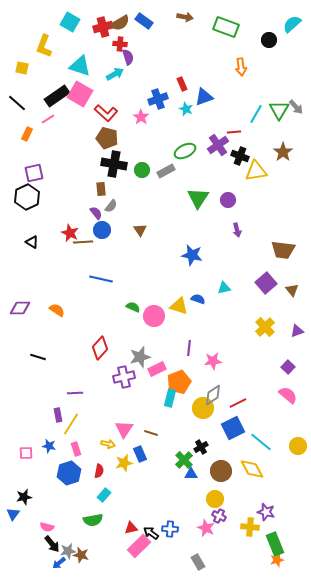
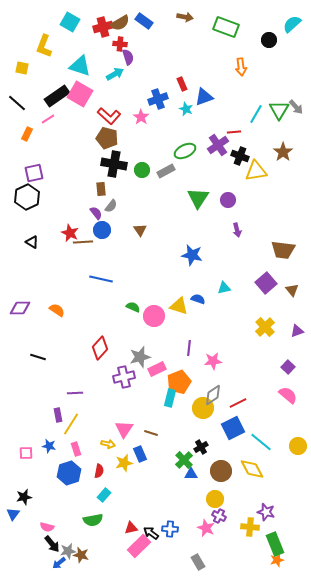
red L-shape at (106, 113): moved 3 px right, 3 px down
